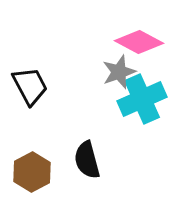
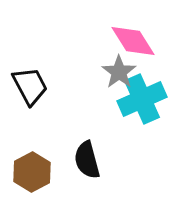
pink diamond: moved 6 px left, 1 px up; rotated 30 degrees clockwise
gray star: rotated 16 degrees counterclockwise
